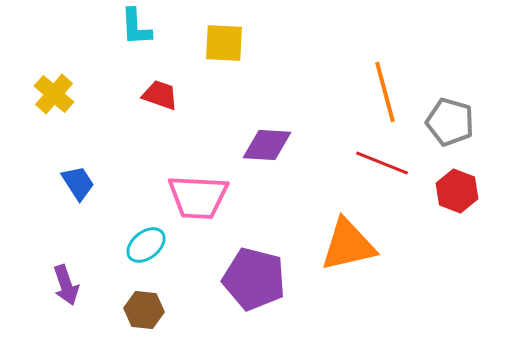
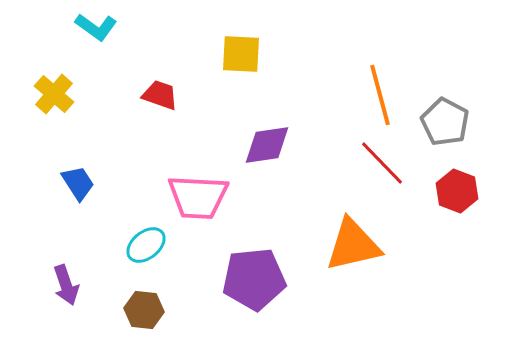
cyan L-shape: moved 40 px left; rotated 51 degrees counterclockwise
yellow square: moved 17 px right, 11 px down
orange line: moved 5 px left, 3 px down
gray pentagon: moved 5 px left; rotated 12 degrees clockwise
purple diamond: rotated 12 degrees counterclockwise
red line: rotated 24 degrees clockwise
orange triangle: moved 5 px right
purple pentagon: rotated 20 degrees counterclockwise
